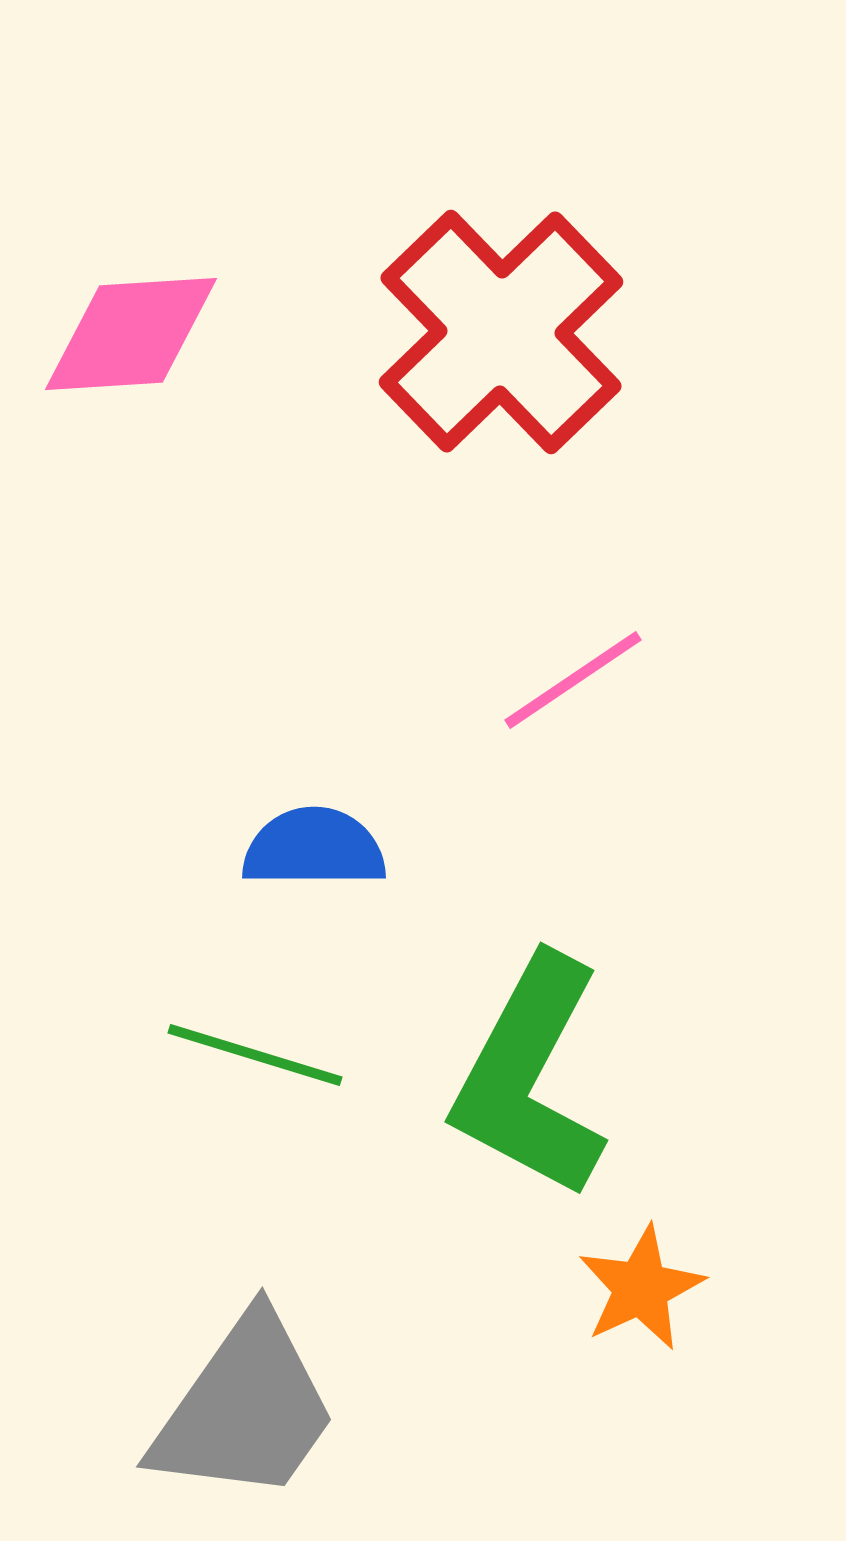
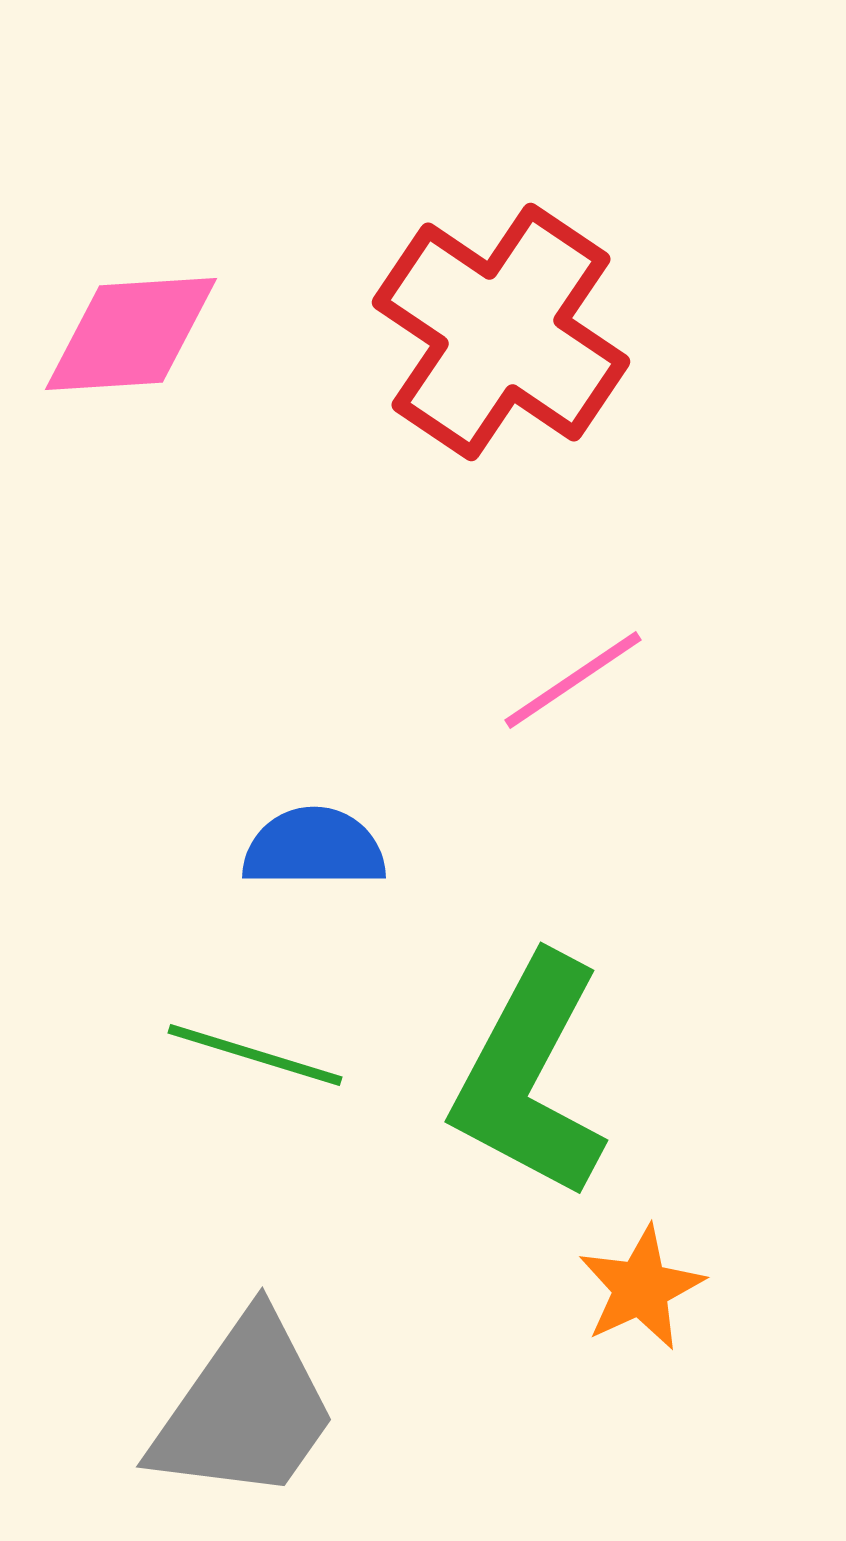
red cross: rotated 12 degrees counterclockwise
